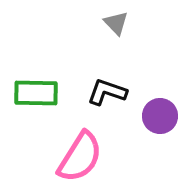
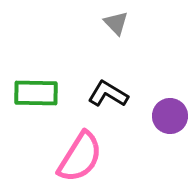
black L-shape: moved 1 px right, 2 px down; rotated 12 degrees clockwise
purple circle: moved 10 px right
